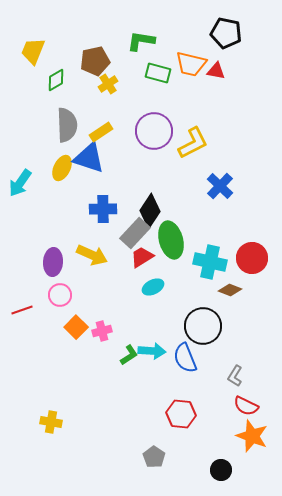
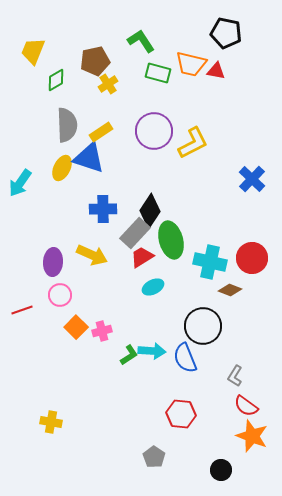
green L-shape at (141, 41): rotated 48 degrees clockwise
blue cross at (220, 186): moved 32 px right, 7 px up
red semicircle at (246, 406): rotated 10 degrees clockwise
